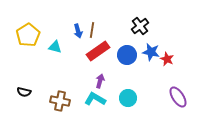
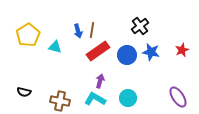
red star: moved 15 px right, 9 px up; rotated 24 degrees clockwise
